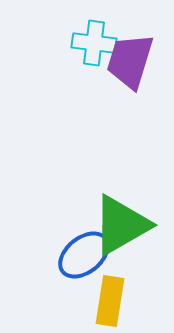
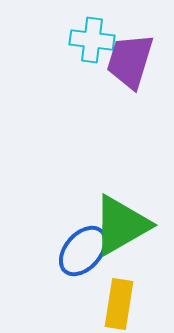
cyan cross: moved 2 px left, 3 px up
blue ellipse: moved 1 px left, 4 px up; rotated 10 degrees counterclockwise
yellow rectangle: moved 9 px right, 3 px down
